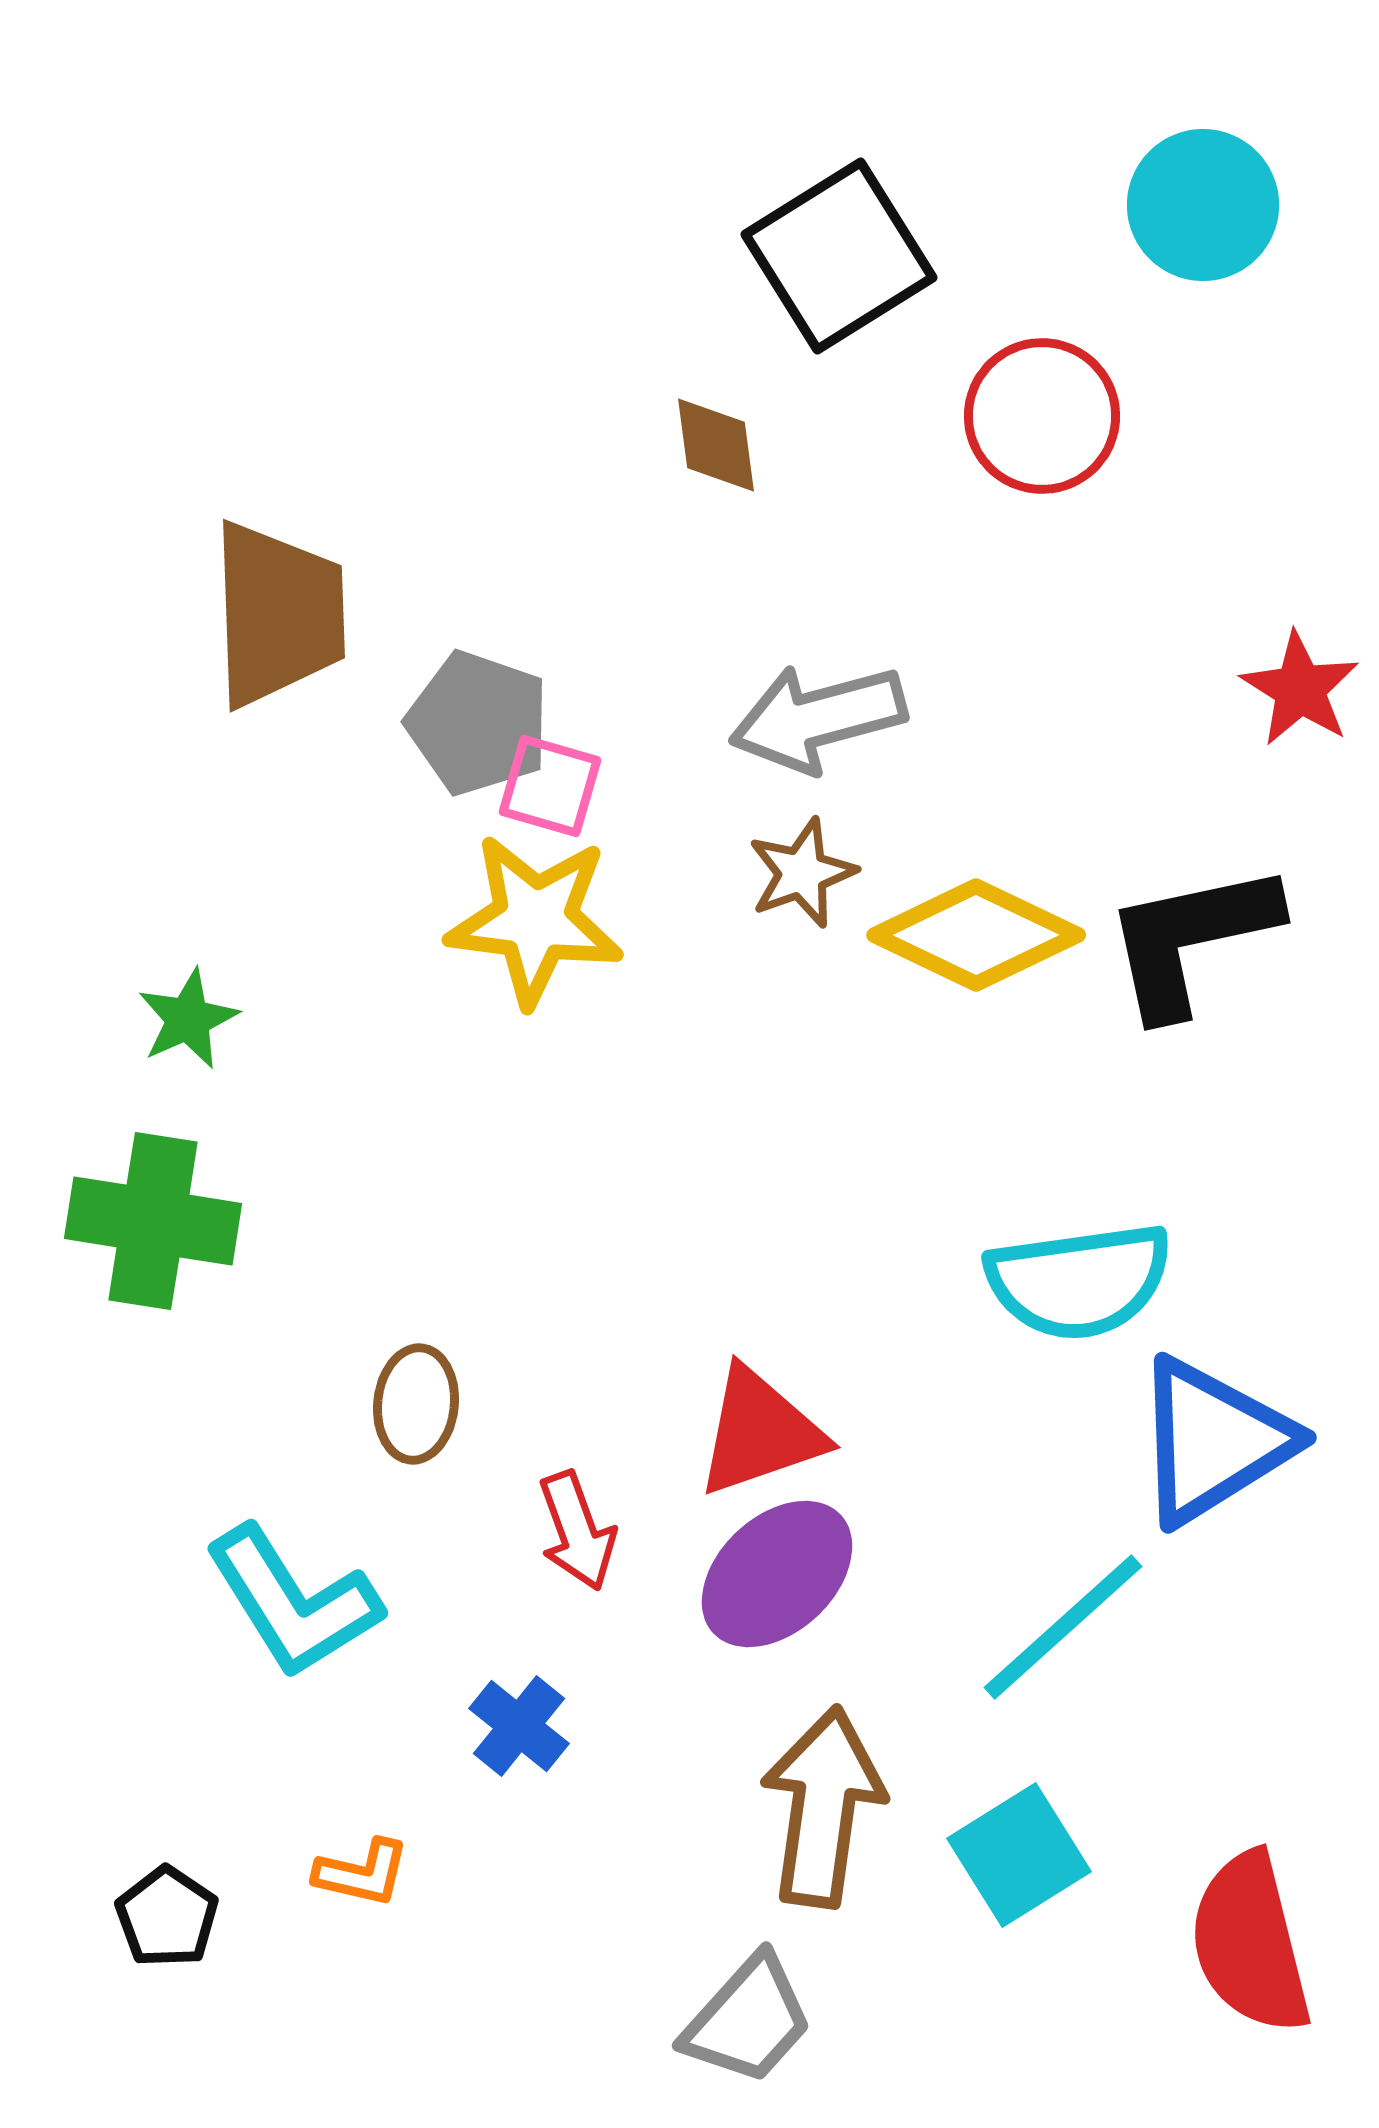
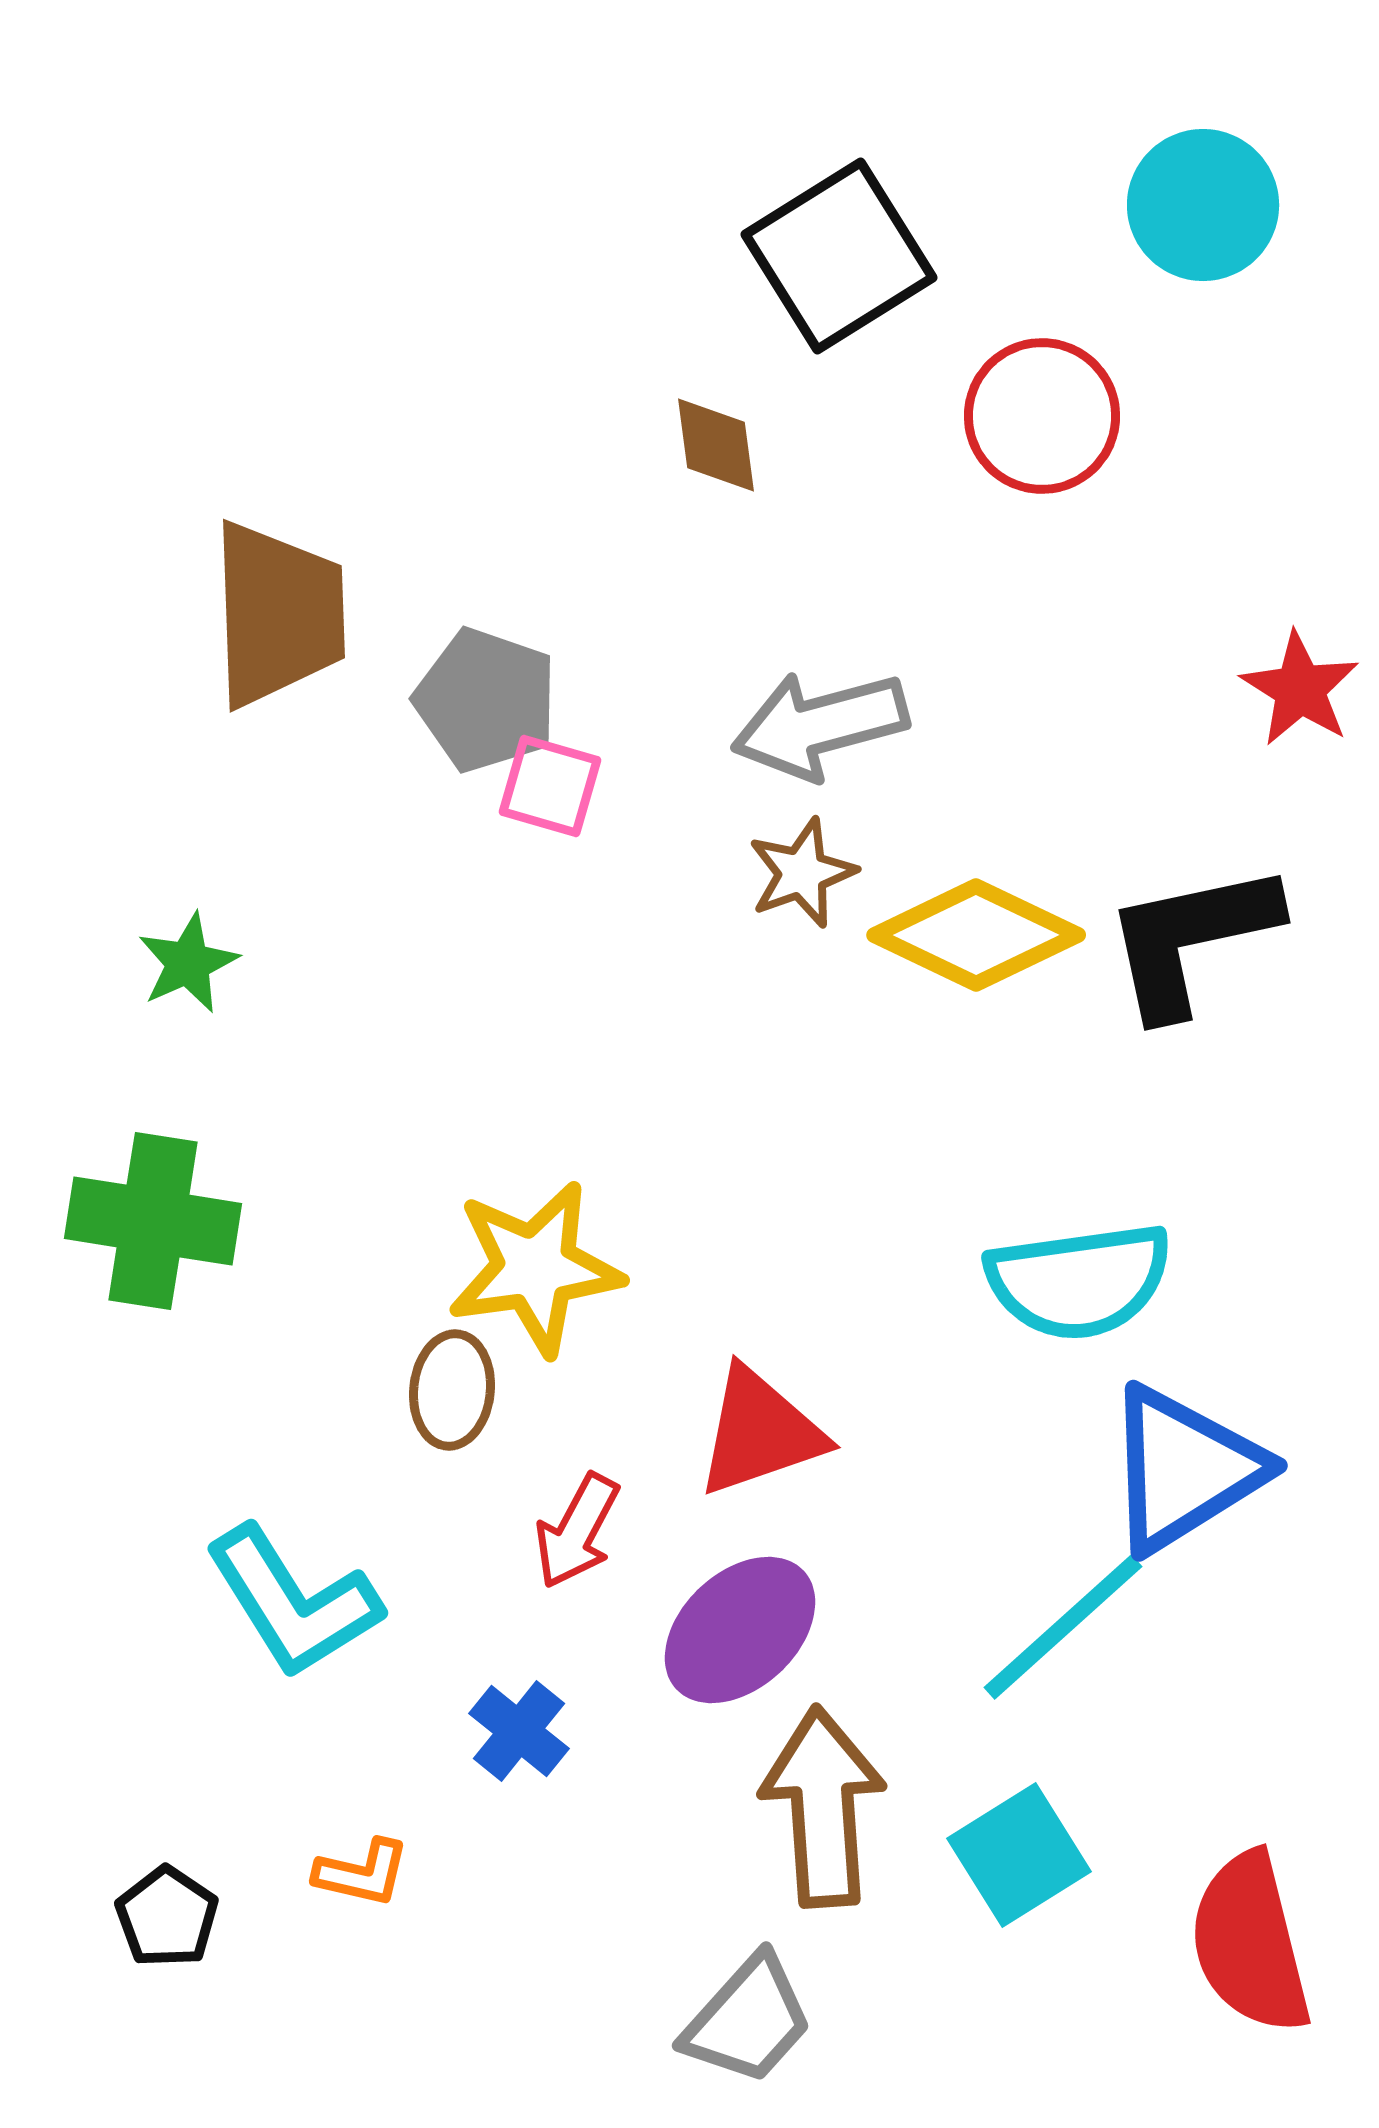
gray arrow: moved 2 px right, 7 px down
gray pentagon: moved 8 px right, 23 px up
yellow star: moved 348 px down; rotated 15 degrees counterclockwise
green star: moved 56 px up
brown ellipse: moved 36 px right, 14 px up
blue triangle: moved 29 px left, 28 px down
red arrow: rotated 48 degrees clockwise
purple ellipse: moved 37 px left, 56 px down
blue cross: moved 5 px down
brown arrow: rotated 12 degrees counterclockwise
